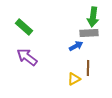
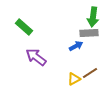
purple arrow: moved 9 px right
brown line: moved 2 px right, 5 px down; rotated 56 degrees clockwise
